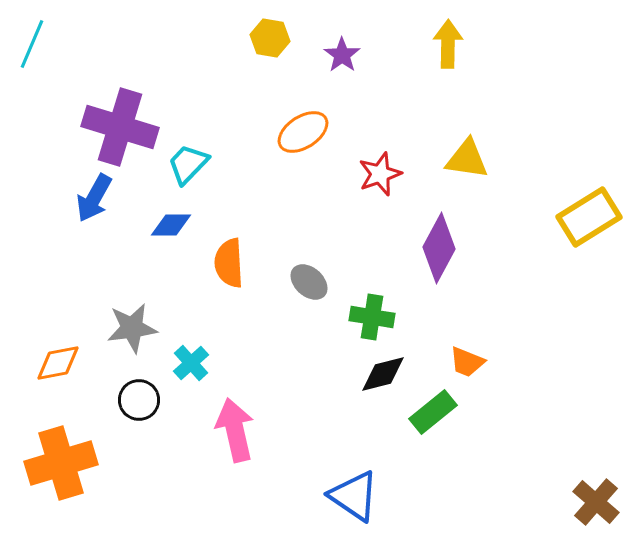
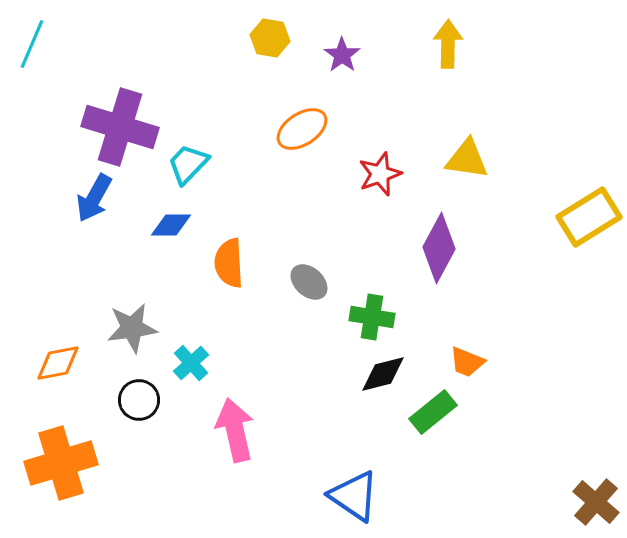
orange ellipse: moved 1 px left, 3 px up
